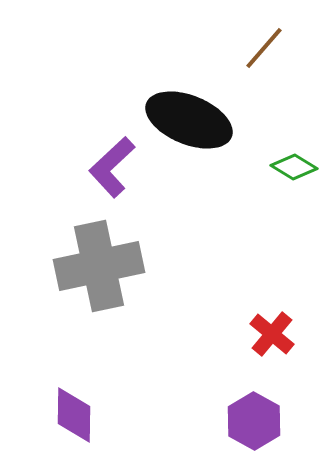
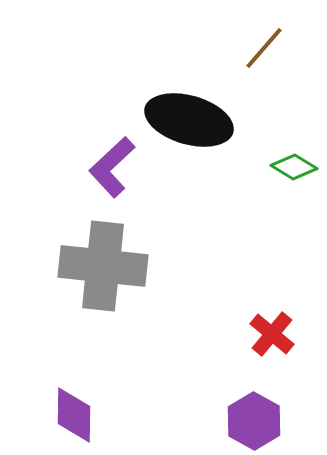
black ellipse: rotated 6 degrees counterclockwise
gray cross: moved 4 px right; rotated 18 degrees clockwise
